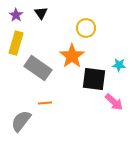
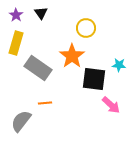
pink arrow: moved 3 px left, 3 px down
